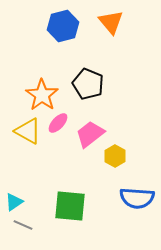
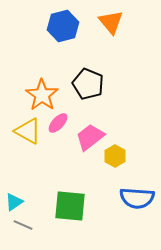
pink trapezoid: moved 3 px down
